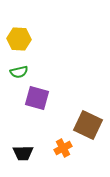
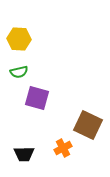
black trapezoid: moved 1 px right, 1 px down
